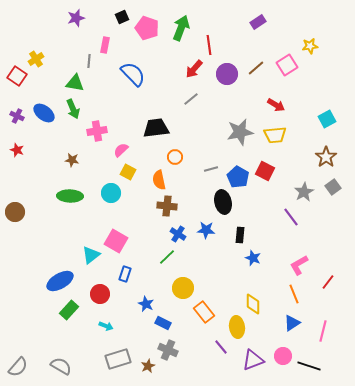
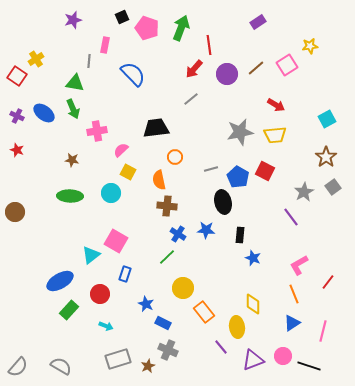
purple star at (76, 18): moved 3 px left, 2 px down
